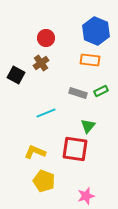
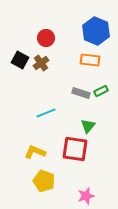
black square: moved 4 px right, 15 px up
gray rectangle: moved 3 px right
